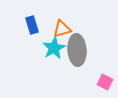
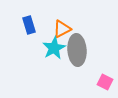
blue rectangle: moved 3 px left
orange triangle: rotated 12 degrees counterclockwise
